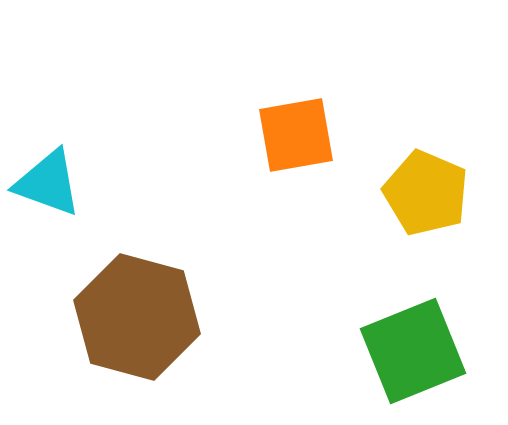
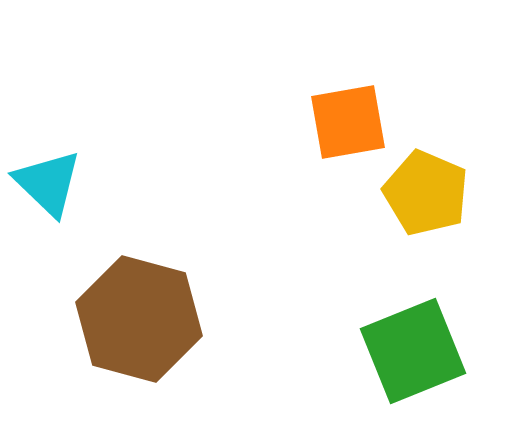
orange square: moved 52 px right, 13 px up
cyan triangle: rotated 24 degrees clockwise
brown hexagon: moved 2 px right, 2 px down
